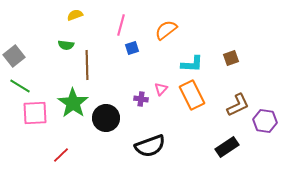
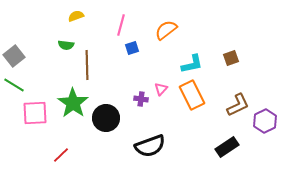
yellow semicircle: moved 1 px right, 1 px down
cyan L-shape: rotated 15 degrees counterclockwise
green line: moved 6 px left, 1 px up
purple hexagon: rotated 25 degrees clockwise
